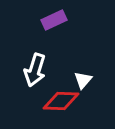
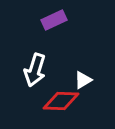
white triangle: rotated 18 degrees clockwise
